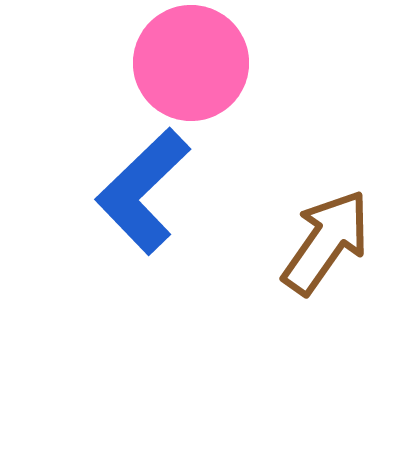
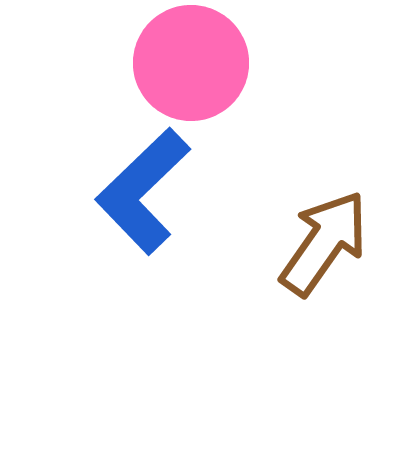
brown arrow: moved 2 px left, 1 px down
